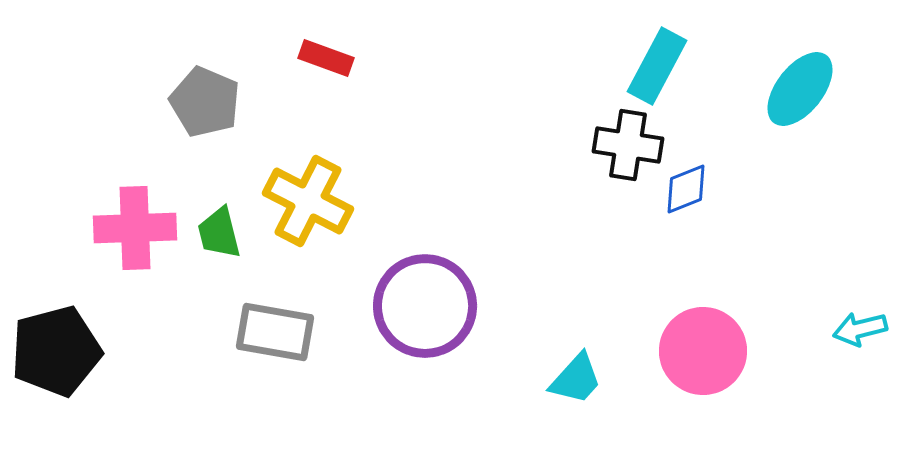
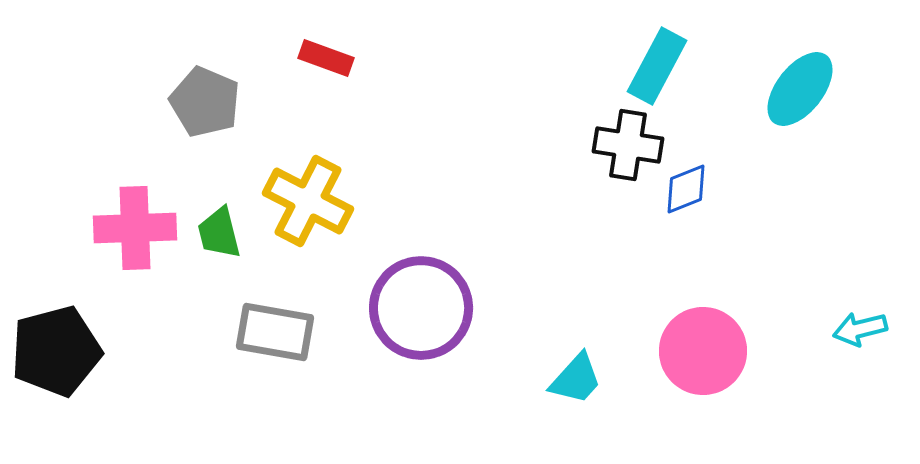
purple circle: moved 4 px left, 2 px down
